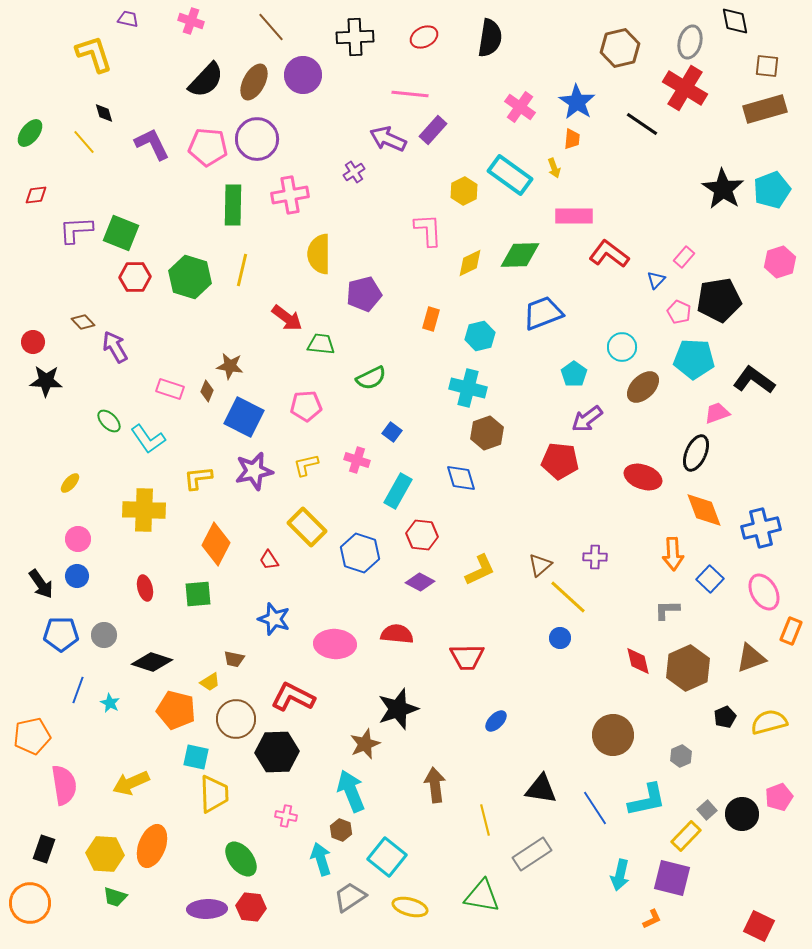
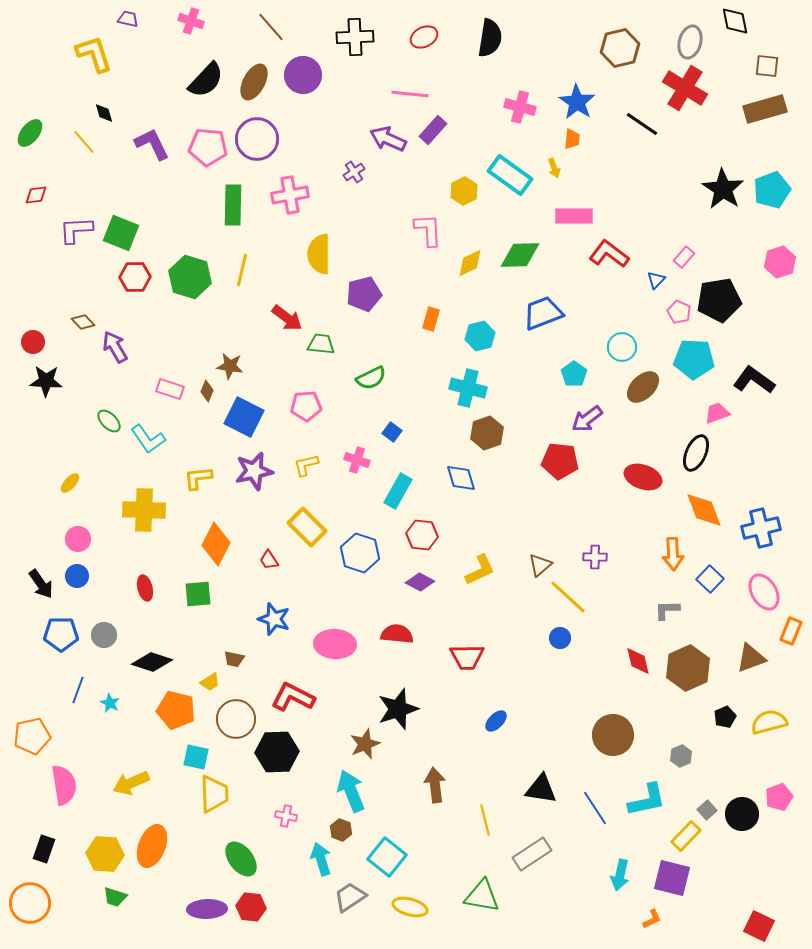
pink cross at (520, 107): rotated 20 degrees counterclockwise
